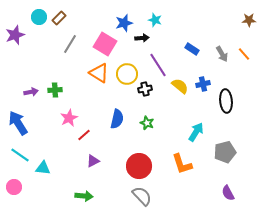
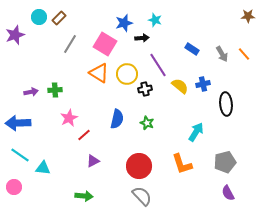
brown star: moved 1 px left, 4 px up
black ellipse: moved 3 px down
blue arrow: rotated 60 degrees counterclockwise
gray pentagon: moved 10 px down
